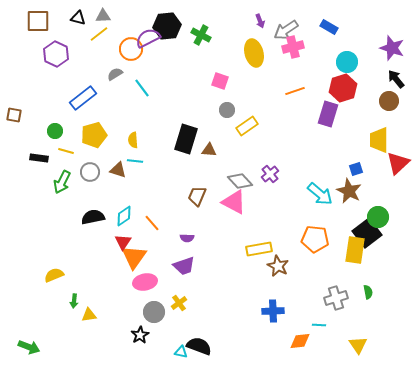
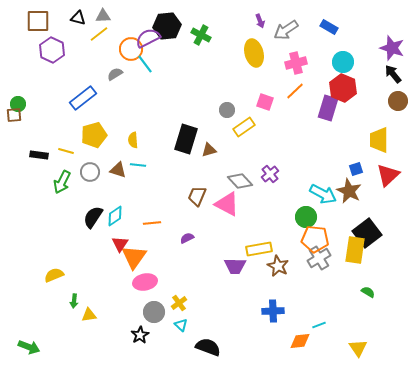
pink cross at (293, 47): moved 3 px right, 16 px down
purple hexagon at (56, 54): moved 4 px left, 4 px up
cyan circle at (347, 62): moved 4 px left
black arrow at (396, 79): moved 3 px left, 5 px up
pink square at (220, 81): moved 45 px right, 21 px down
cyan line at (142, 88): moved 3 px right, 24 px up
red hexagon at (343, 88): rotated 20 degrees counterclockwise
orange line at (295, 91): rotated 24 degrees counterclockwise
brown circle at (389, 101): moved 9 px right
purple rectangle at (328, 114): moved 6 px up
brown square at (14, 115): rotated 14 degrees counterclockwise
yellow rectangle at (247, 126): moved 3 px left, 1 px down
green circle at (55, 131): moved 37 px left, 27 px up
brown triangle at (209, 150): rotated 21 degrees counterclockwise
black rectangle at (39, 158): moved 3 px up
cyan line at (135, 161): moved 3 px right, 4 px down
red triangle at (398, 163): moved 10 px left, 12 px down
cyan arrow at (320, 194): moved 3 px right; rotated 12 degrees counterclockwise
pink triangle at (234, 202): moved 7 px left, 2 px down
cyan diamond at (124, 216): moved 9 px left
black semicircle at (93, 217): rotated 45 degrees counterclockwise
green circle at (378, 217): moved 72 px left
orange line at (152, 223): rotated 54 degrees counterclockwise
purple semicircle at (187, 238): rotated 152 degrees clockwise
red triangle at (123, 242): moved 3 px left, 2 px down
purple trapezoid at (184, 266): moved 51 px right; rotated 20 degrees clockwise
green semicircle at (368, 292): rotated 48 degrees counterclockwise
gray cross at (336, 298): moved 17 px left, 40 px up; rotated 15 degrees counterclockwise
cyan line at (319, 325): rotated 24 degrees counterclockwise
yellow triangle at (358, 345): moved 3 px down
black semicircle at (199, 346): moved 9 px right, 1 px down
cyan triangle at (181, 352): moved 27 px up; rotated 32 degrees clockwise
